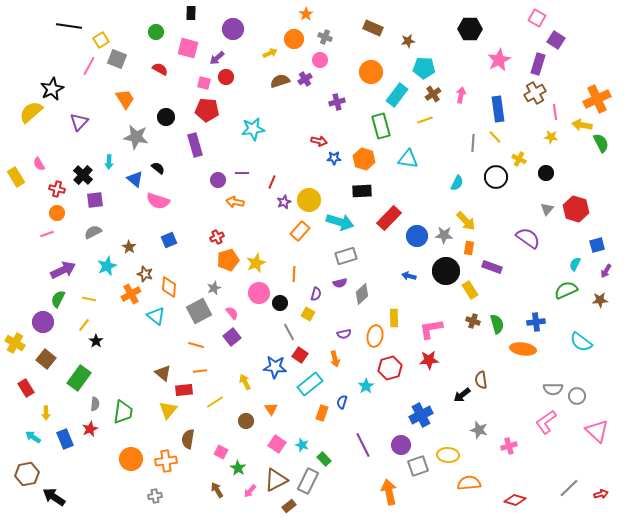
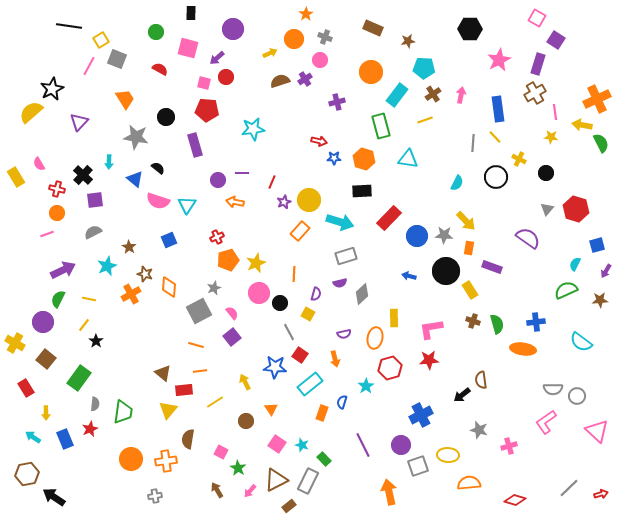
cyan triangle at (156, 316): moved 31 px right, 111 px up; rotated 24 degrees clockwise
orange ellipse at (375, 336): moved 2 px down
